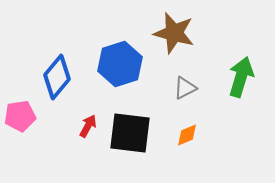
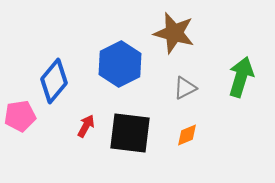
blue hexagon: rotated 9 degrees counterclockwise
blue diamond: moved 3 px left, 4 px down
red arrow: moved 2 px left
